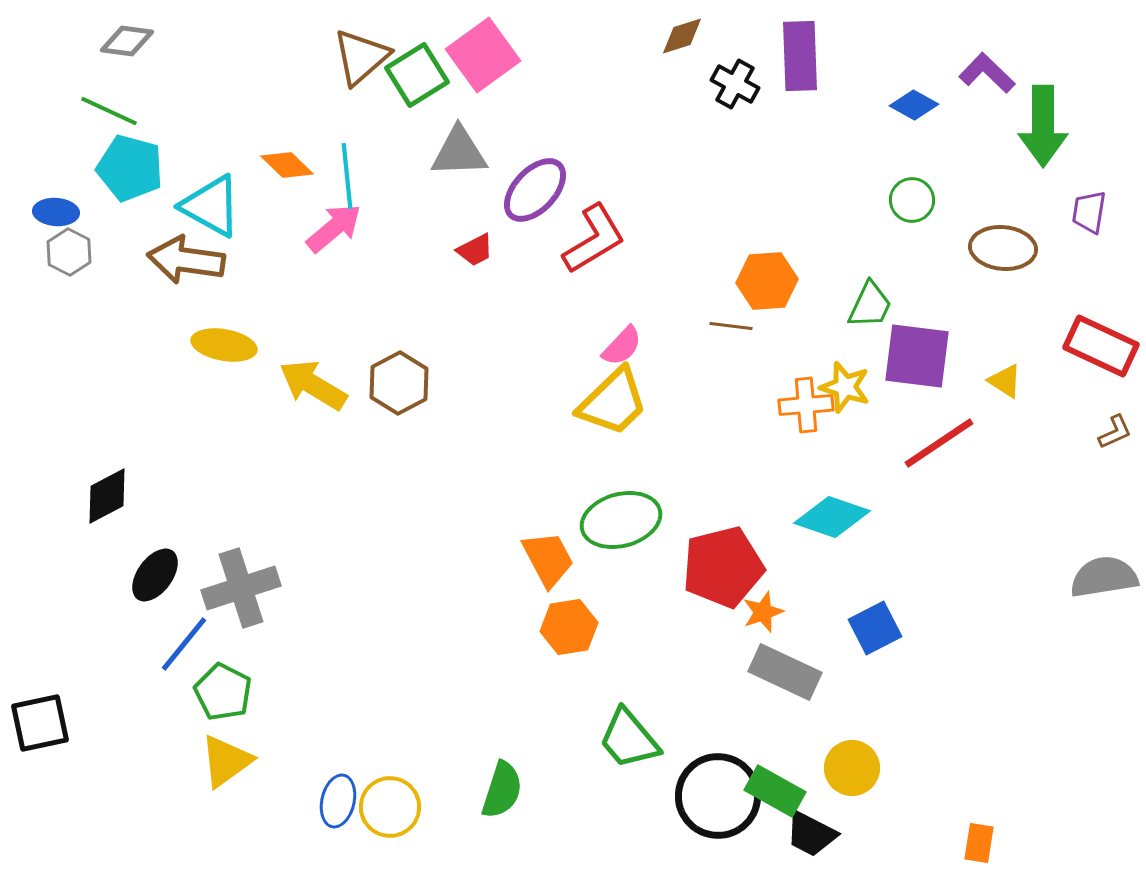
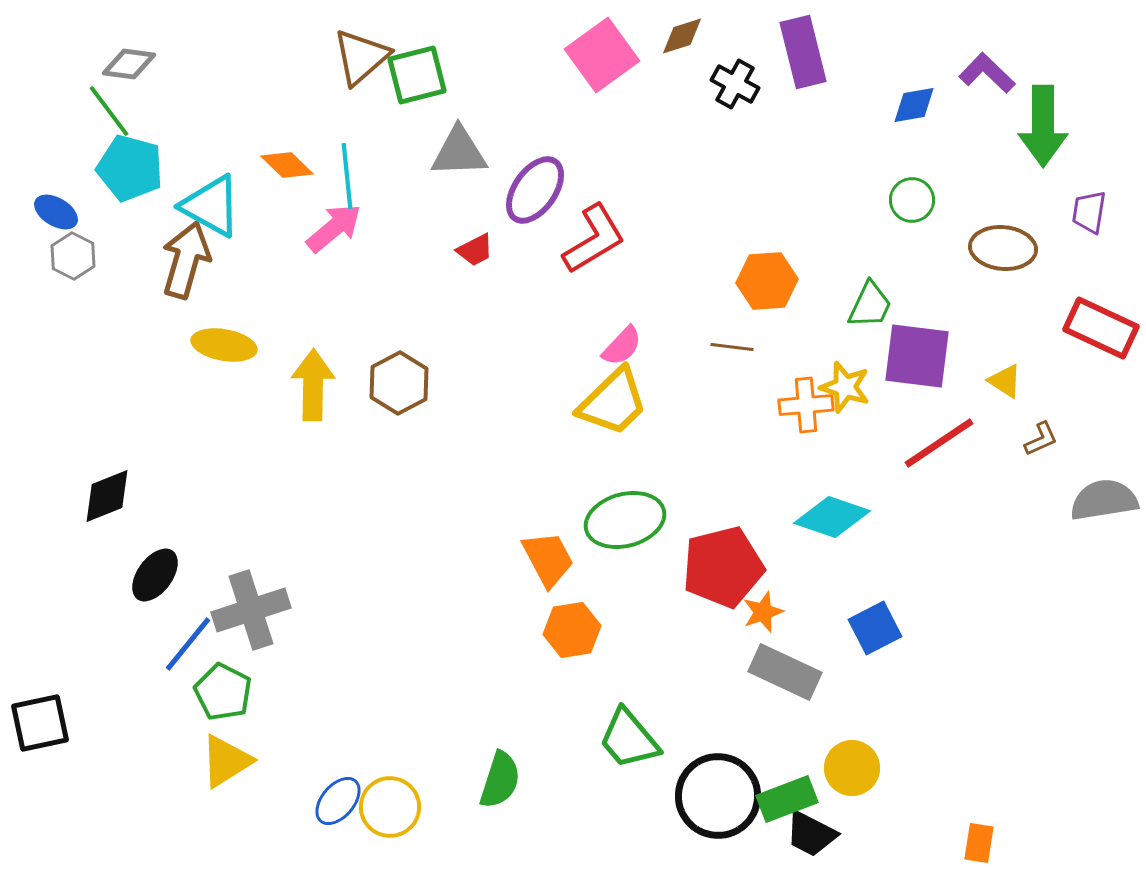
gray diamond at (127, 41): moved 2 px right, 23 px down
pink square at (483, 55): moved 119 px right
purple rectangle at (800, 56): moved 3 px right, 4 px up; rotated 12 degrees counterclockwise
green square at (417, 75): rotated 18 degrees clockwise
blue diamond at (914, 105): rotated 39 degrees counterclockwise
green line at (109, 111): rotated 28 degrees clockwise
purple ellipse at (535, 190): rotated 8 degrees counterclockwise
blue ellipse at (56, 212): rotated 27 degrees clockwise
gray hexagon at (69, 252): moved 4 px right, 4 px down
brown arrow at (186, 260): rotated 98 degrees clockwise
brown line at (731, 326): moved 1 px right, 21 px down
red rectangle at (1101, 346): moved 18 px up
yellow arrow at (313, 385): rotated 60 degrees clockwise
brown L-shape at (1115, 432): moved 74 px left, 7 px down
black diamond at (107, 496): rotated 6 degrees clockwise
green ellipse at (621, 520): moved 4 px right
gray semicircle at (1104, 577): moved 77 px up
gray cross at (241, 588): moved 10 px right, 22 px down
orange hexagon at (569, 627): moved 3 px right, 3 px down
blue line at (184, 644): moved 4 px right
yellow triangle at (226, 761): rotated 4 degrees clockwise
green semicircle at (502, 790): moved 2 px left, 10 px up
green rectangle at (775, 791): moved 12 px right, 8 px down; rotated 50 degrees counterclockwise
blue ellipse at (338, 801): rotated 27 degrees clockwise
